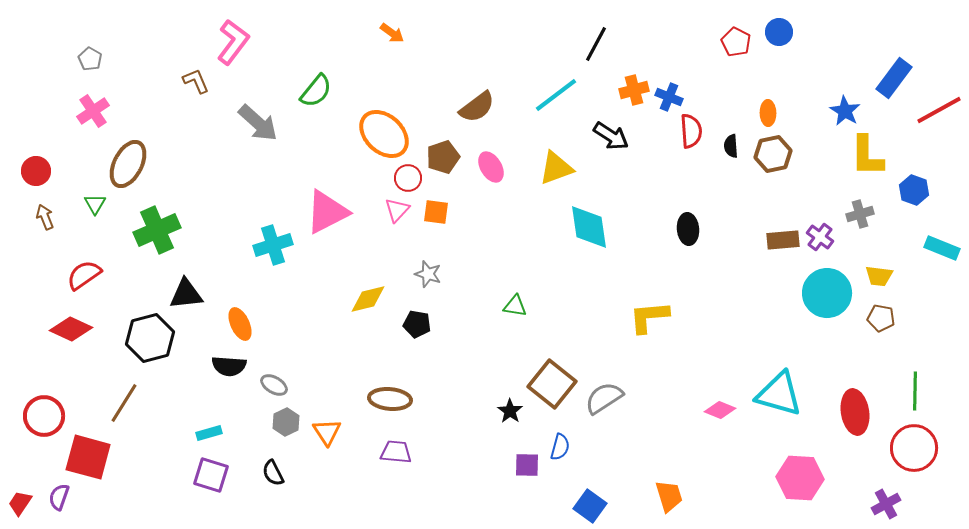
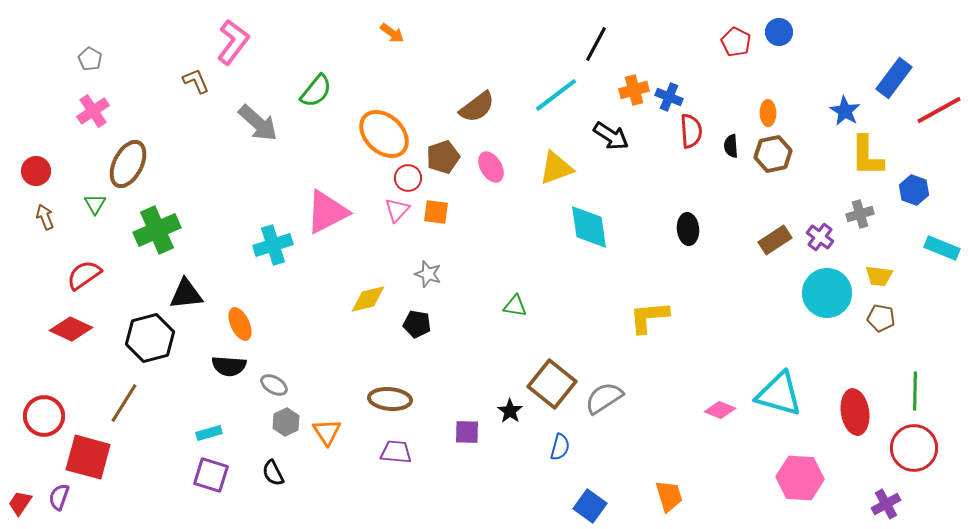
brown rectangle at (783, 240): moved 8 px left; rotated 28 degrees counterclockwise
purple square at (527, 465): moved 60 px left, 33 px up
